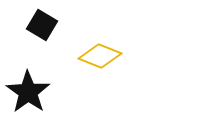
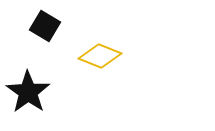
black square: moved 3 px right, 1 px down
